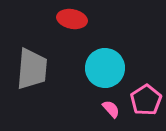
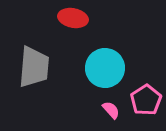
red ellipse: moved 1 px right, 1 px up
gray trapezoid: moved 2 px right, 2 px up
pink semicircle: moved 1 px down
